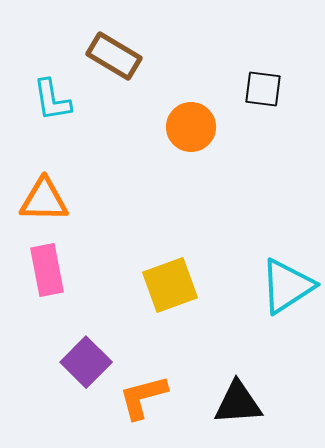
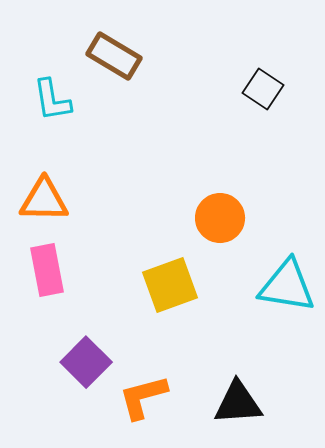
black square: rotated 27 degrees clockwise
orange circle: moved 29 px right, 91 px down
cyan triangle: rotated 42 degrees clockwise
